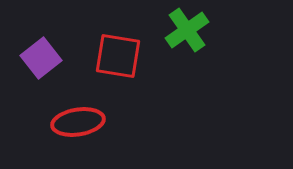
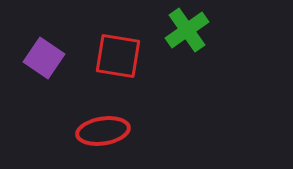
purple square: moved 3 px right; rotated 18 degrees counterclockwise
red ellipse: moved 25 px right, 9 px down
